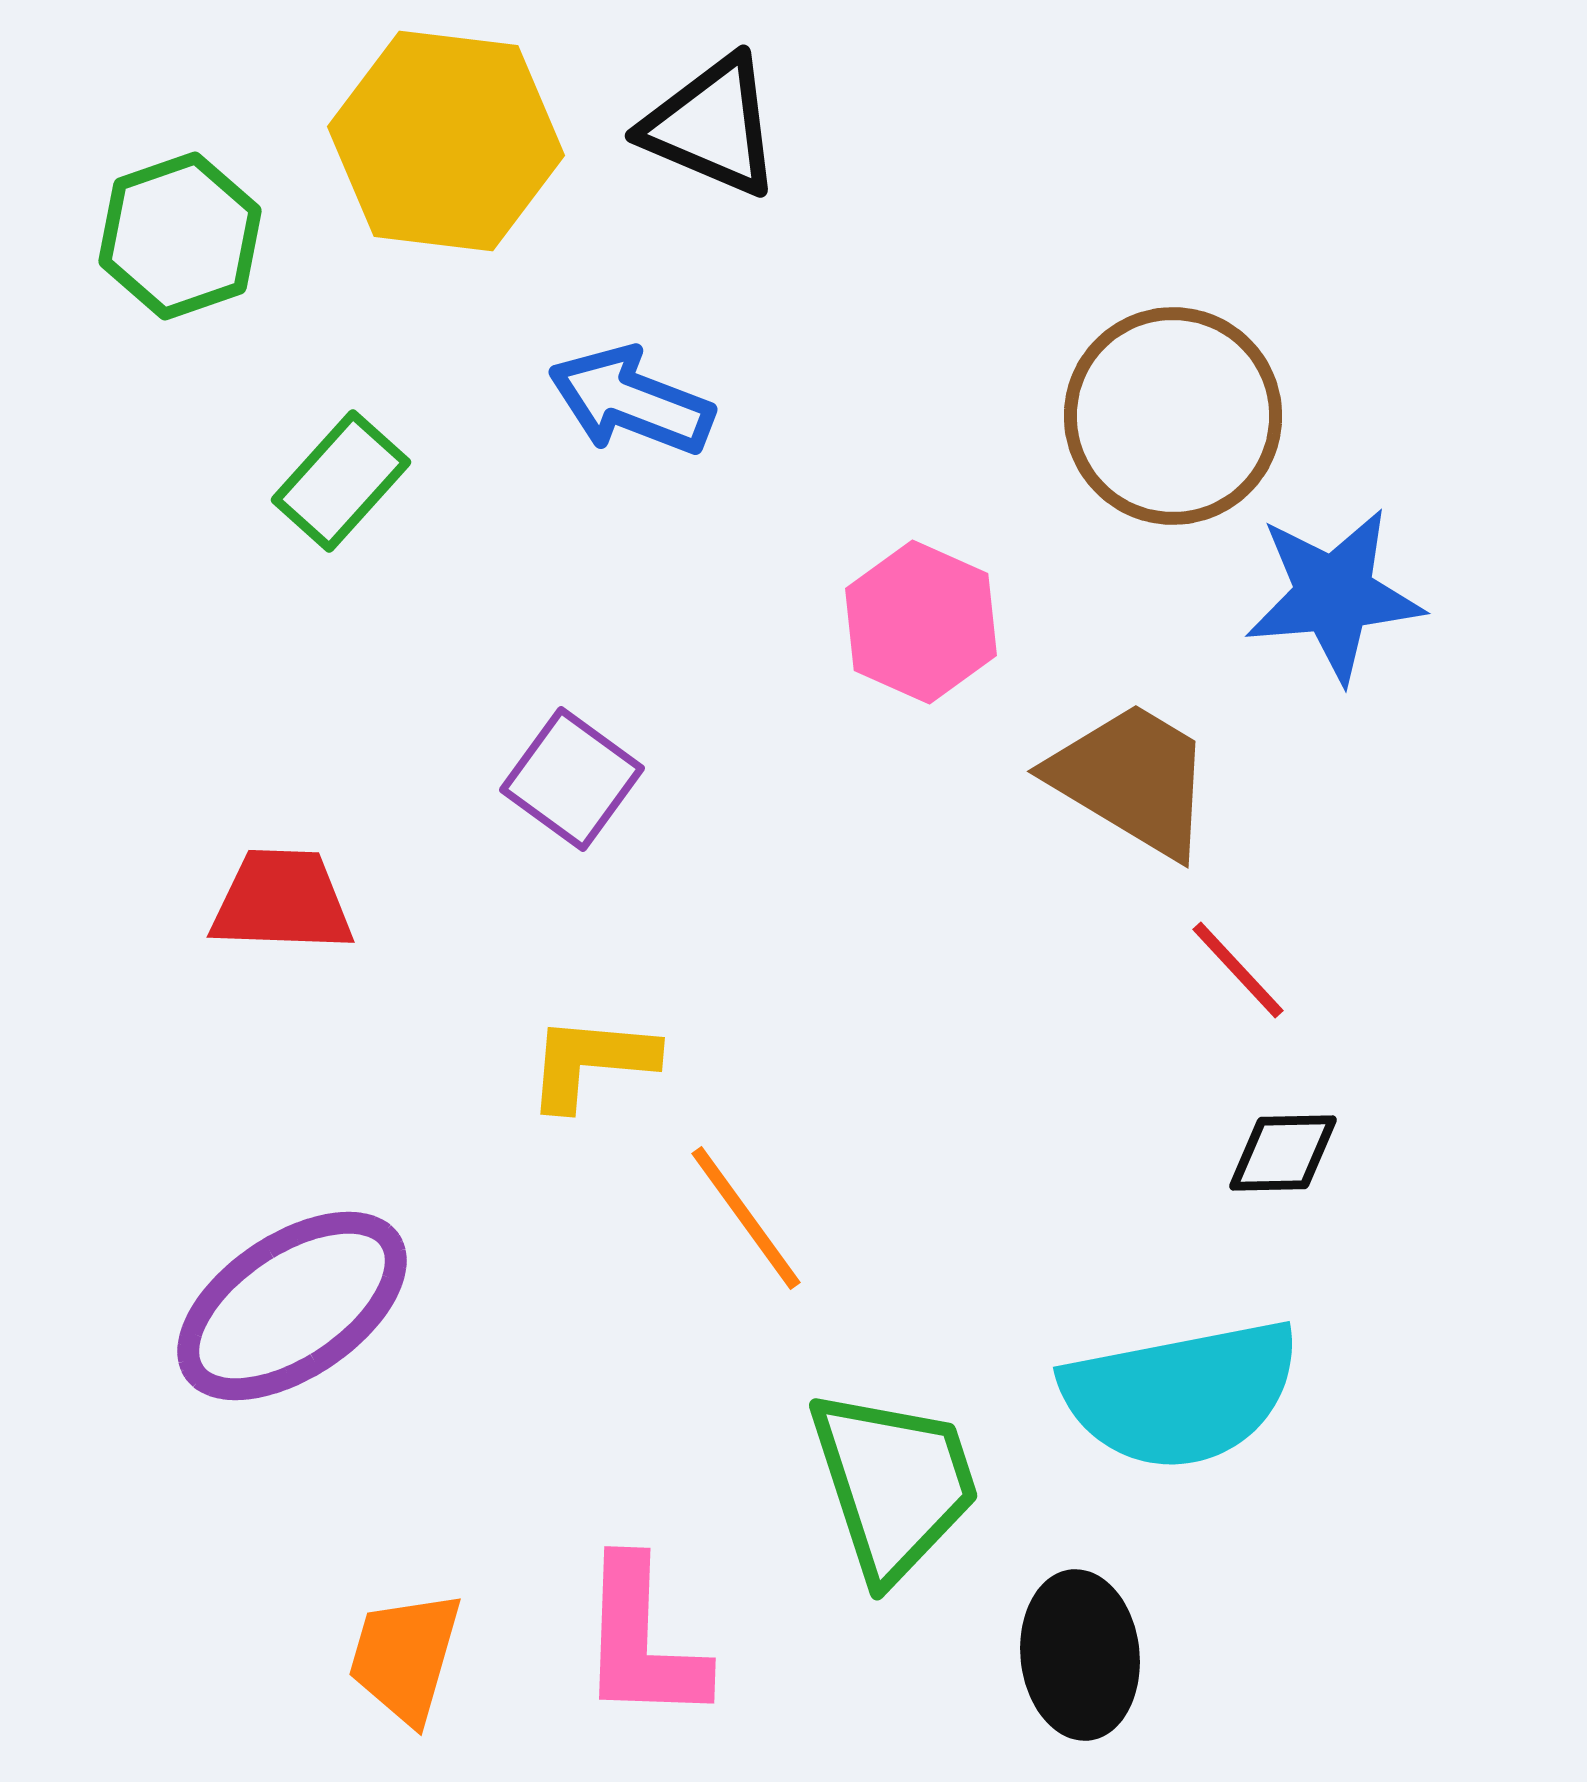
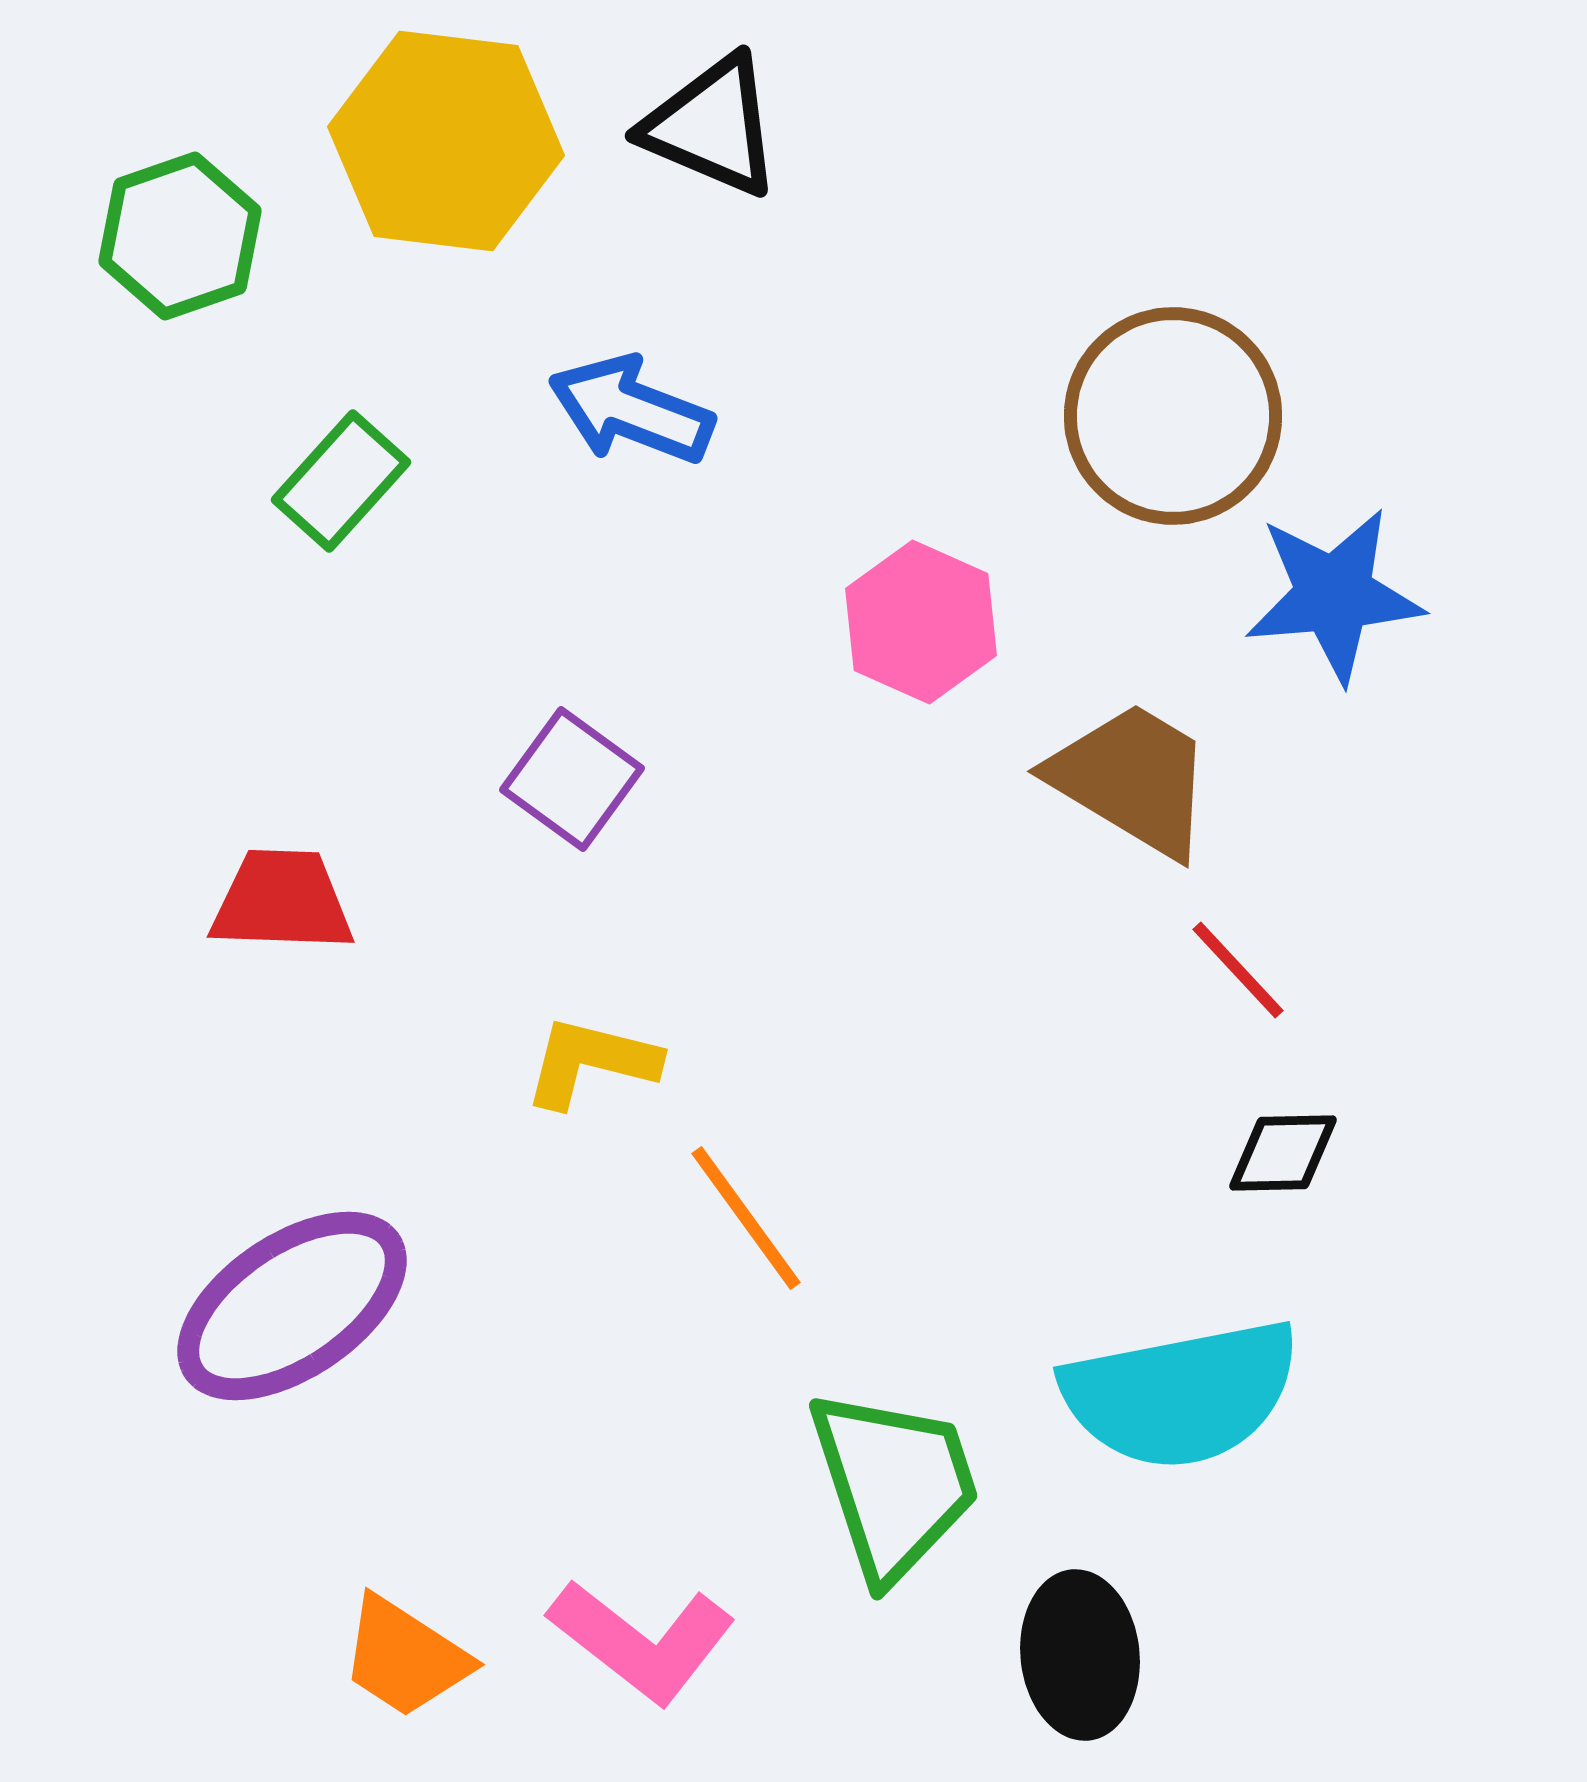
blue arrow: moved 9 px down
yellow L-shape: rotated 9 degrees clockwise
pink L-shape: rotated 54 degrees counterclockwise
orange trapezoid: rotated 73 degrees counterclockwise
